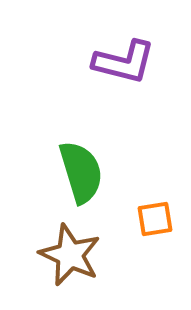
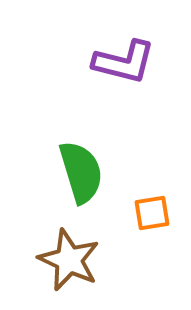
orange square: moved 3 px left, 6 px up
brown star: moved 1 px left, 5 px down
